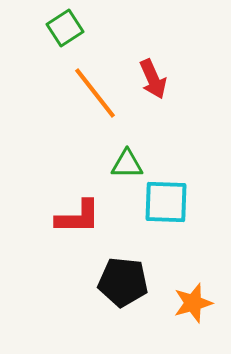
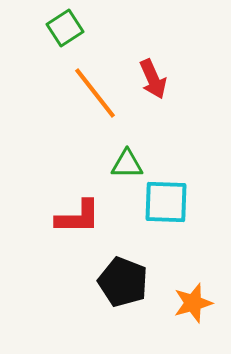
black pentagon: rotated 15 degrees clockwise
